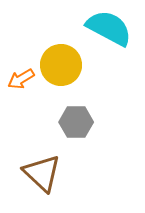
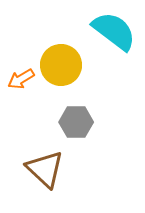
cyan semicircle: moved 5 px right, 3 px down; rotated 9 degrees clockwise
brown triangle: moved 3 px right, 4 px up
